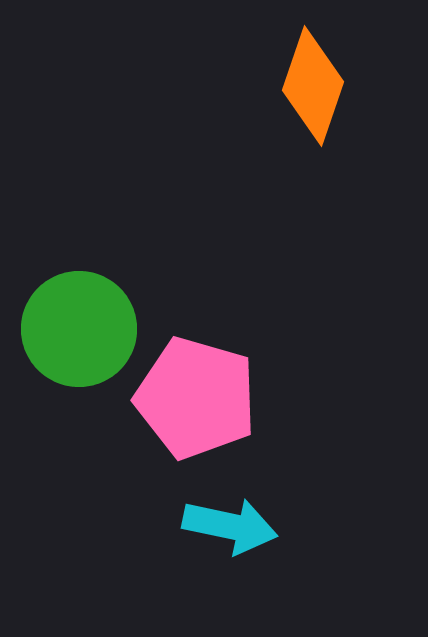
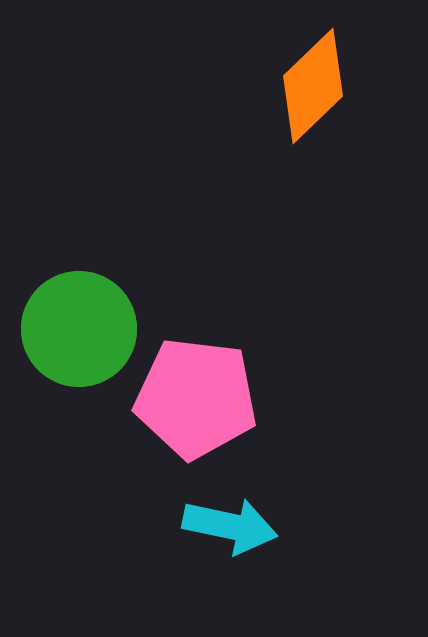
orange diamond: rotated 27 degrees clockwise
pink pentagon: rotated 9 degrees counterclockwise
